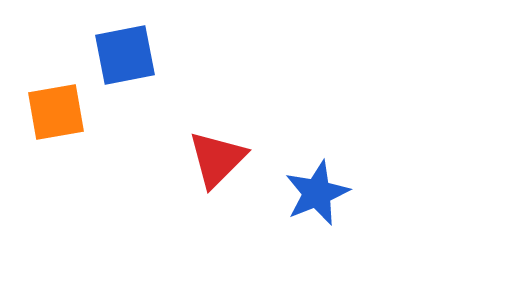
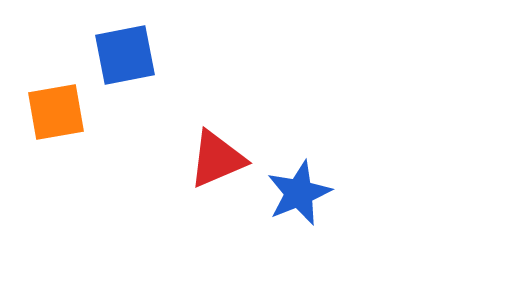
red triangle: rotated 22 degrees clockwise
blue star: moved 18 px left
